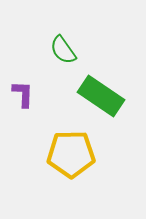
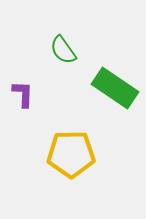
green rectangle: moved 14 px right, 8 px up
